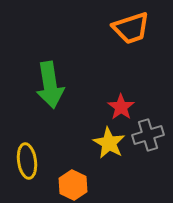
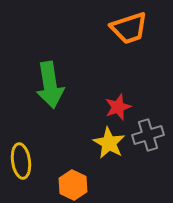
orange trapezoid: moved 2 px left
red star: moved 3 px left; rotated 16 degrees clockwise
yellow ellipse: moved 6 px left
